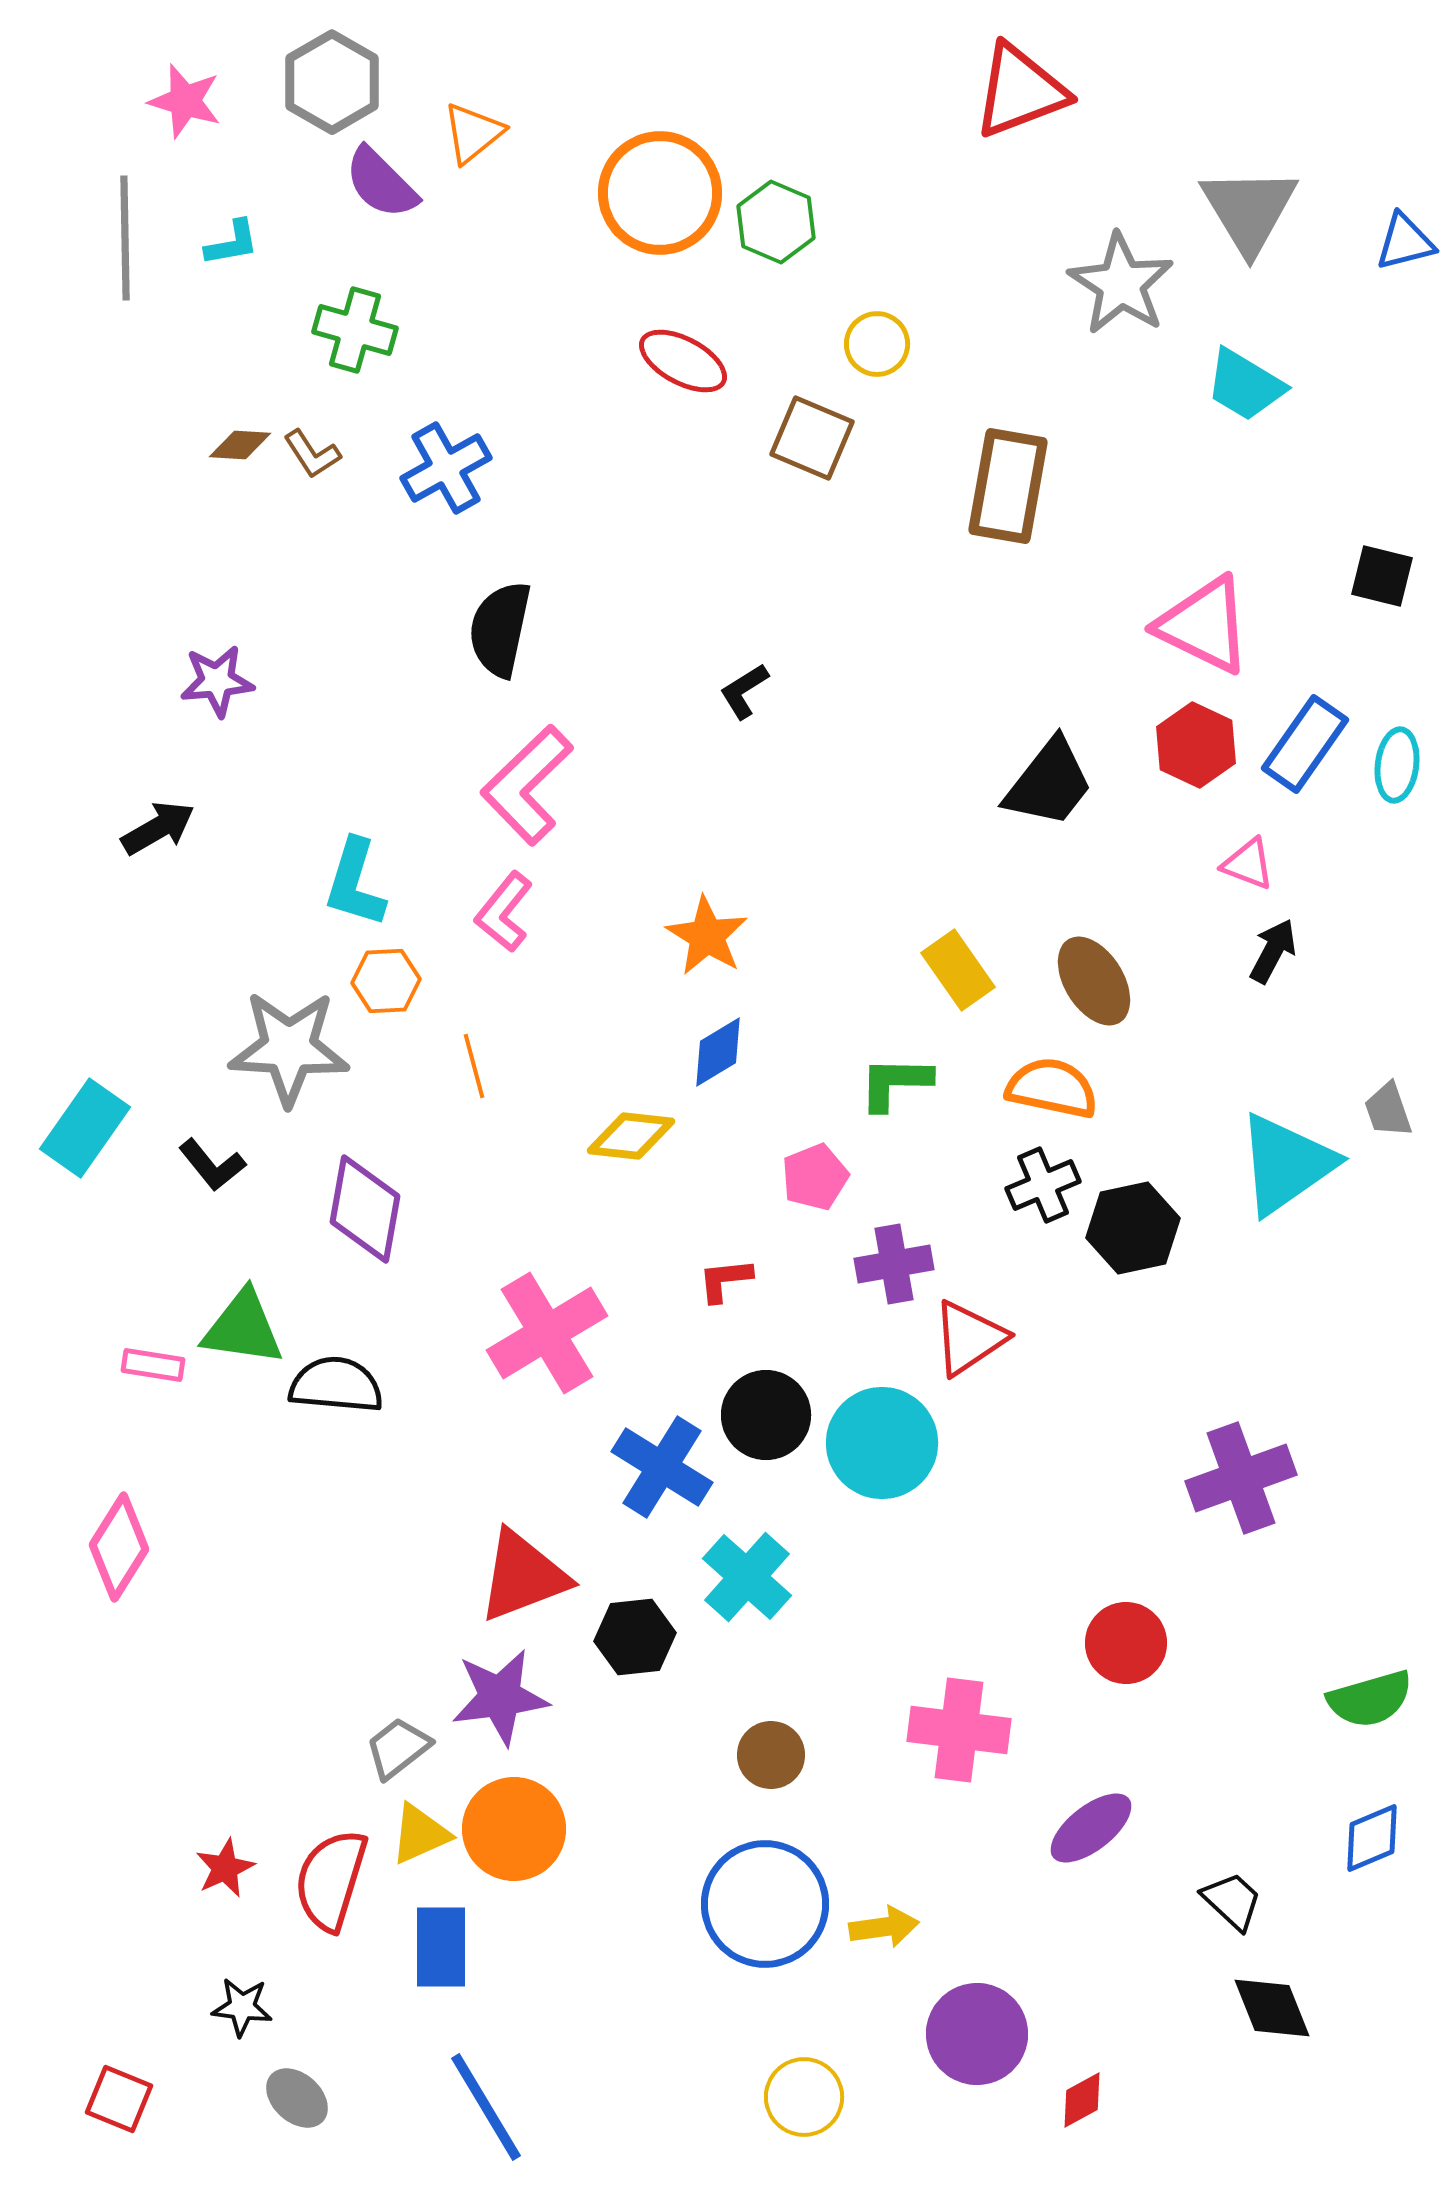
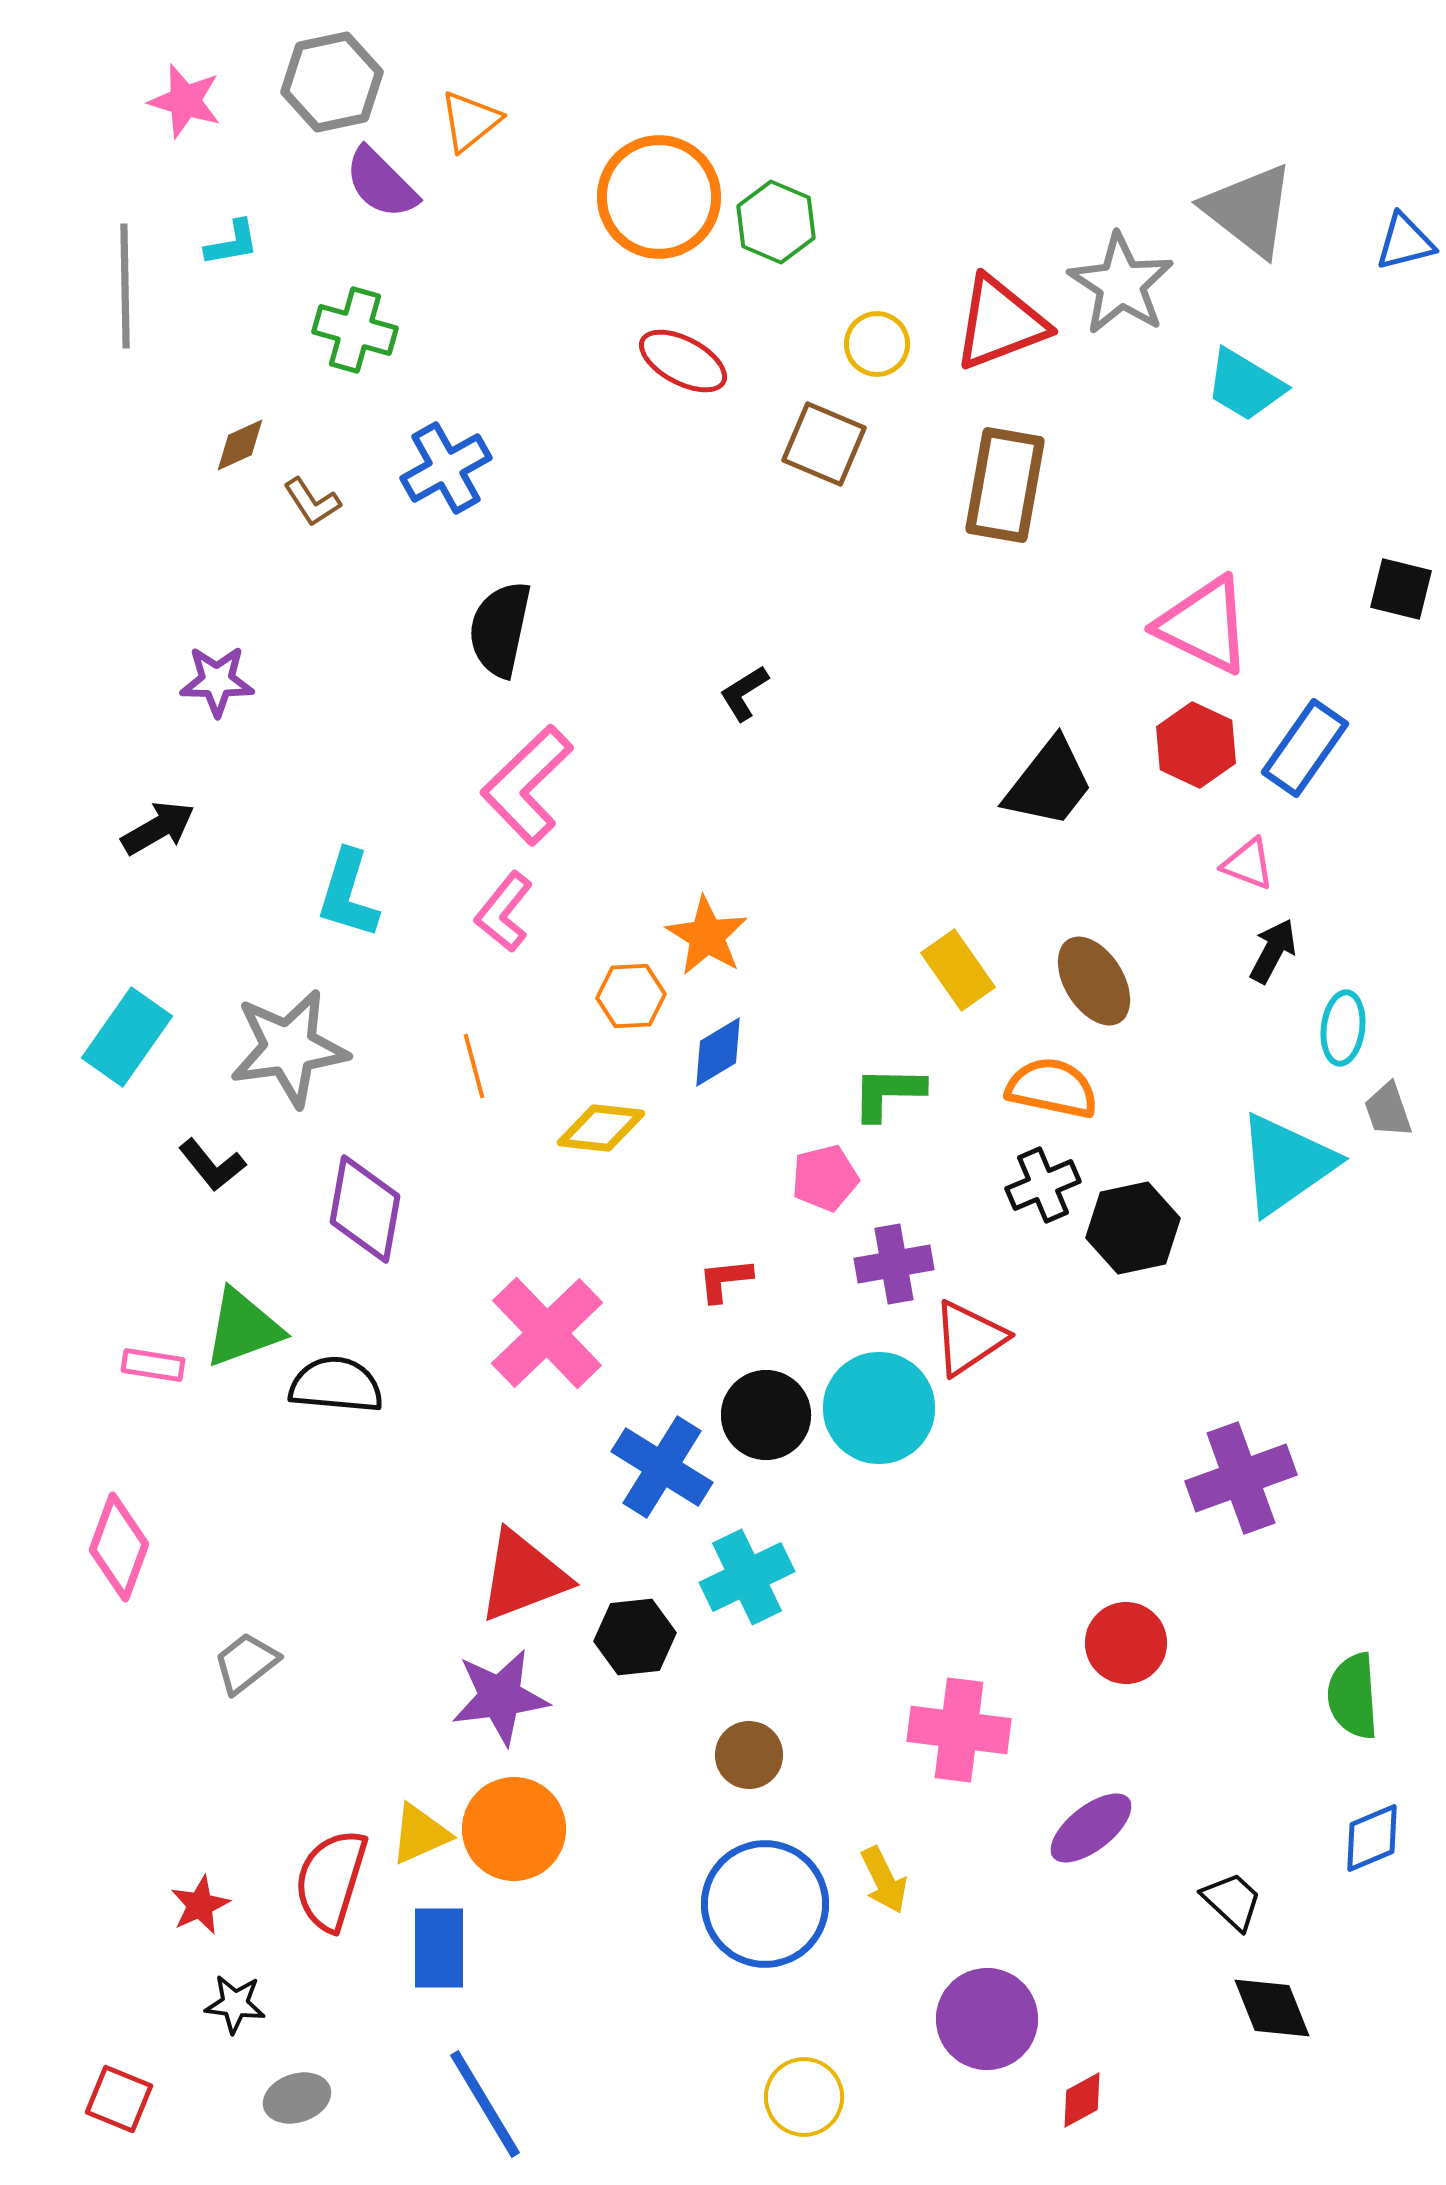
gray hexagon at (332, 82): rotated 18 degrees clockwise
red triangle at (1020, 91): moved 20 px left, 232 px down
orange triangle at (473, 133): moved 3 px left, 12 px up
orange circle at (660, 193): moved 1 px left, 4 px down
gray triangle at (1249, 210): rotated 21 degrees counterclockwise
gray line at (125, 238): moved 48 px down
brown square at (812, 438): moved 12 px right, 6 px down
brown diamond at (240, 445): rotated 28 degrees counterclockwise
brown L-shape at (312, 454): moved 48 px down
brown rectangle at (1008, 486): moved 3 px left, 1 px up
black square at (1382, 576): moved 19 px right, 13 px down
purple star at (217, 681): rotated 6 degrees clockwise
black L-shape at (744, 691): moved 2 px down
blue rectangle at (1305, 744): moved 4 px down
cyan ellipse at (1397, 765): moved 54 px left, 263 px down
cyan L-shape at (355, 883): moved 7 px left, 11 px down
orange hexagon at (386, 981): moved 245 px right, 15 px down
gray star at (289, 1048): rotated 11 degrees counterclockwise
green L-shape at (895, 1083): moved 7 px left, 10 px down
cyan rectangle at (85, 1128): moved 42 px right, 91 px up
yellow diamond at (631, 1136): moved 30 px left, 8 px up
pink pentagon at (815, 1177): moved 10 px right, 1 px down; rotated 8 degrees clockwise
green triangle at (243, 1328): rotated 28 degrees counterclockwise
pink cross at (547, 1333): rotated 13 degrees counterclockwise
cyan circle at (882, 1443): moved 3 px left, 35 px up
pink diamond at (119, 1547): rotated 12 degrees counterclockwise
cyan cross at (747, 1577): rotated 22 degrees clockwise
green semicircle at (1370, 1699): moved 17 px left, 3 px up; rotated 102 degrees clockwise
gray trapezoid at (398, 1748): moved 152 px left, 85 px up
brown circle at (771, 1755): moved 22 px left
red star at (225, 1868): moved 25 px left, 37 px down
yellow arrow at (884, 1927): moved 47 px up; rotated 72 degrees clockwise
blue rectangle at (441, 1947): moved 2 px left, 1 px down
black star at (242, 2007): moved 7 px left, 3 px up
purple circle at (977, 2034): moved 10 px right, 15 px up
gray ellipse at (297, 2098): rotated 60 degrees counterclockwise
blue line at (486, 2107): moved 1 px left, 3 px up
